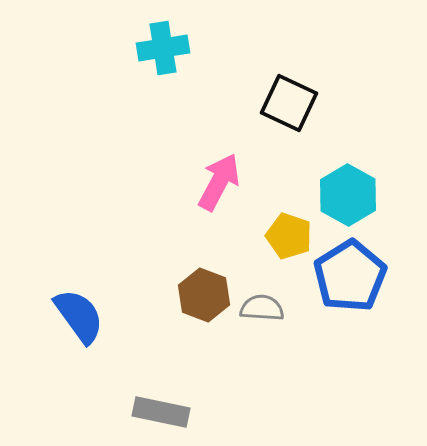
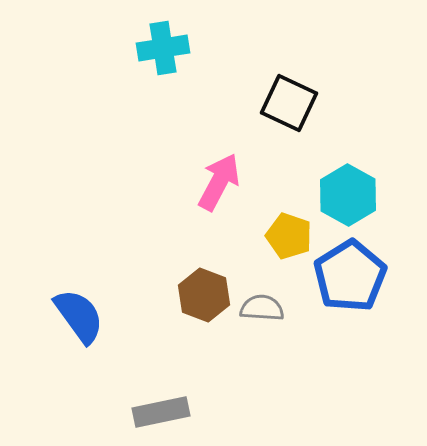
gray rectangle: rotated 24 degrees counterclockwise
